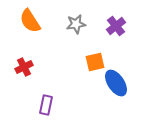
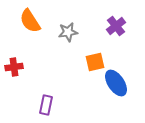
gray star: moved 8 px left, 8 px down
red cross: moved 10 px left; rotated 18 degrees clockwise
